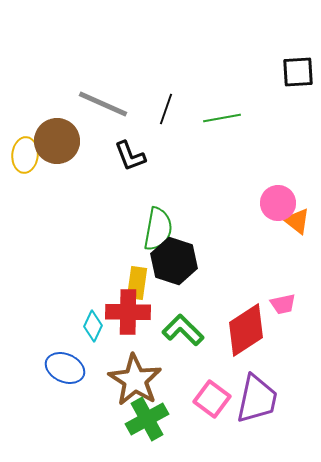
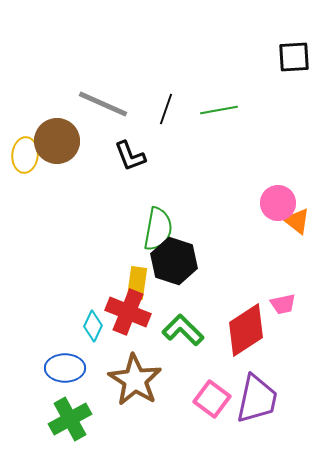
black square: moved 4 px left, 15 px up
green line: moved 3 px left, 8 px up
red cross: rotated 21 degrees clockwise
blue ellipse: rotated 24 degrees counterclockwise
green cross: moved 77 px left
